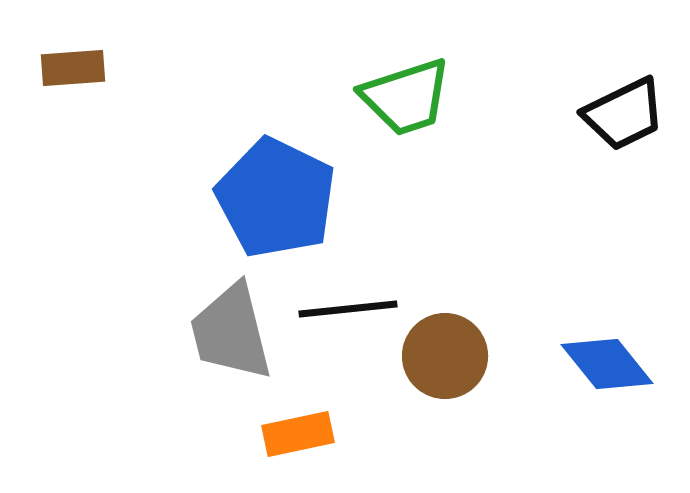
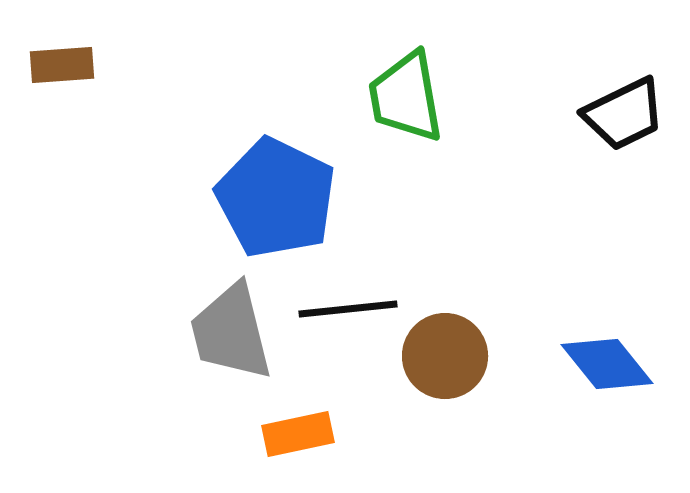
brown rectangle: moved 11 px left, 3 px up
green trapezoid: rotated 98 degrees clockwise
